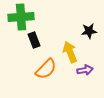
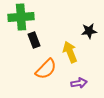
purple arrow: moved 6 px left, 13 px down
